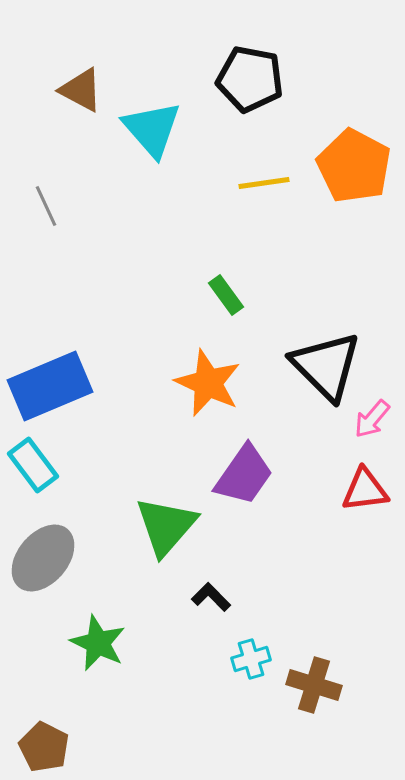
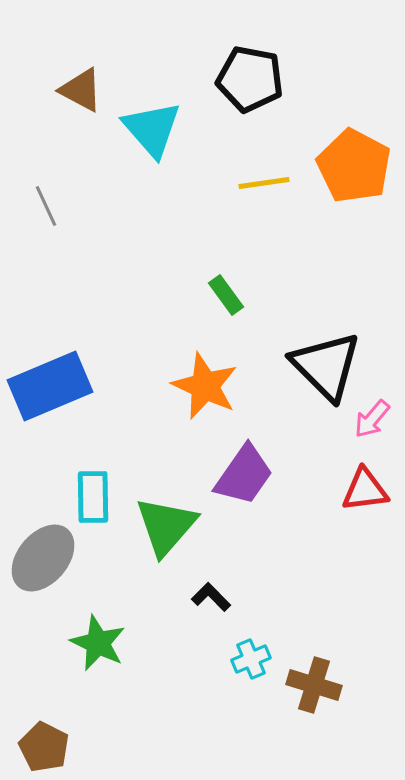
orange star: moved 3 px left, 3 px down
cyan rectangle: moved 60 px right, 32 px down; rotated 36 degrees clockwise
cyan cross: rotated 6 degrees counterclockwise
